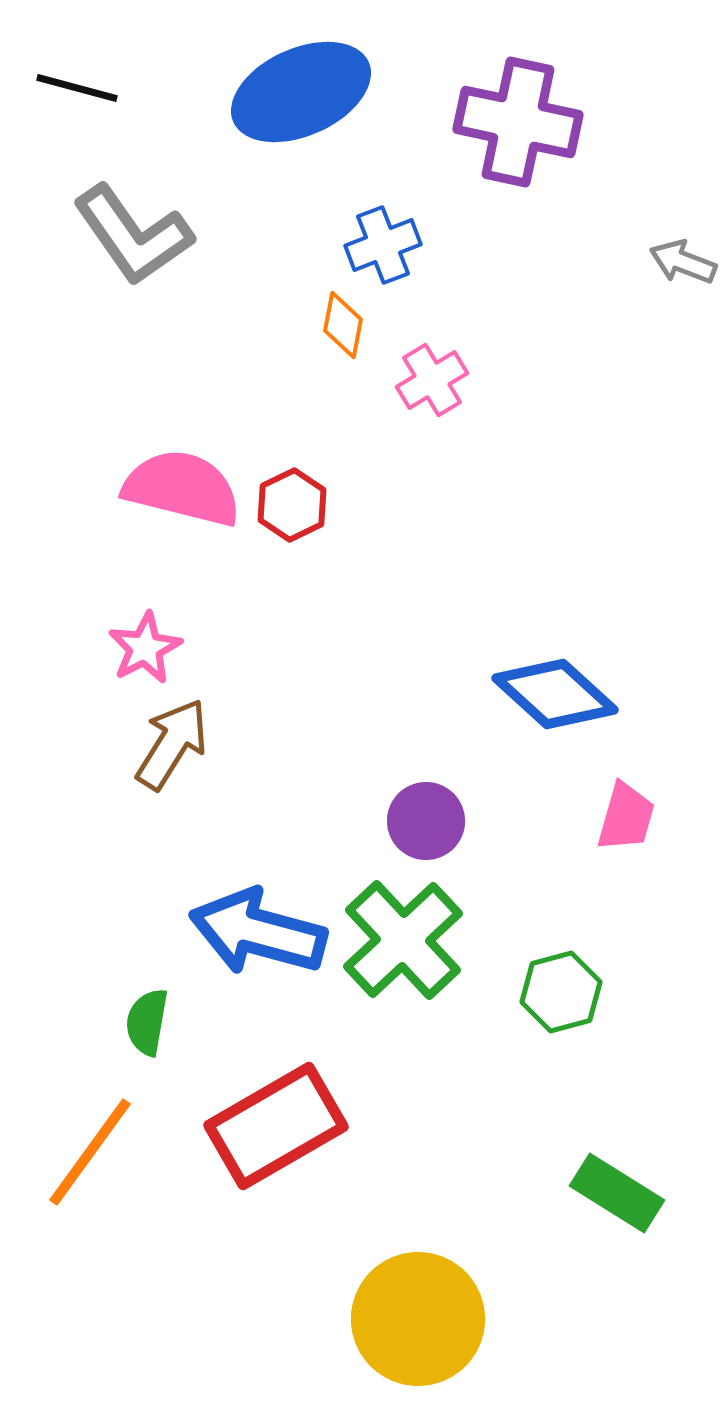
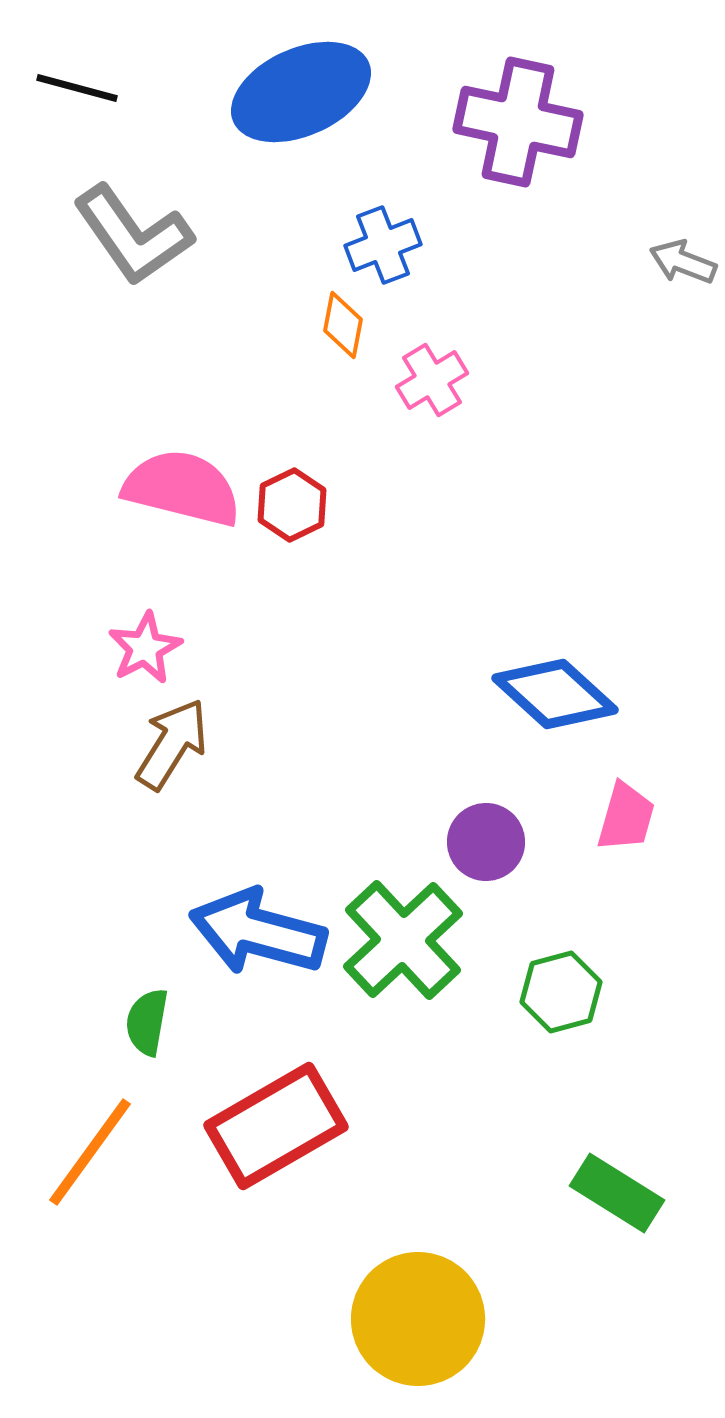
purple circle: moved 60 px right, 21 px down
